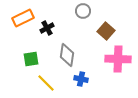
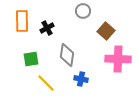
orange rectangle: moved 1 px left, 3 px down; rotated 65 degrees counterclockwise
